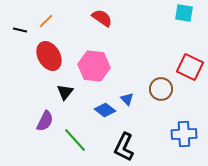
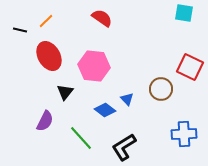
green line: moved 6 px right, 2 px up
black L-shape: rotated 32 degrees clockwise
